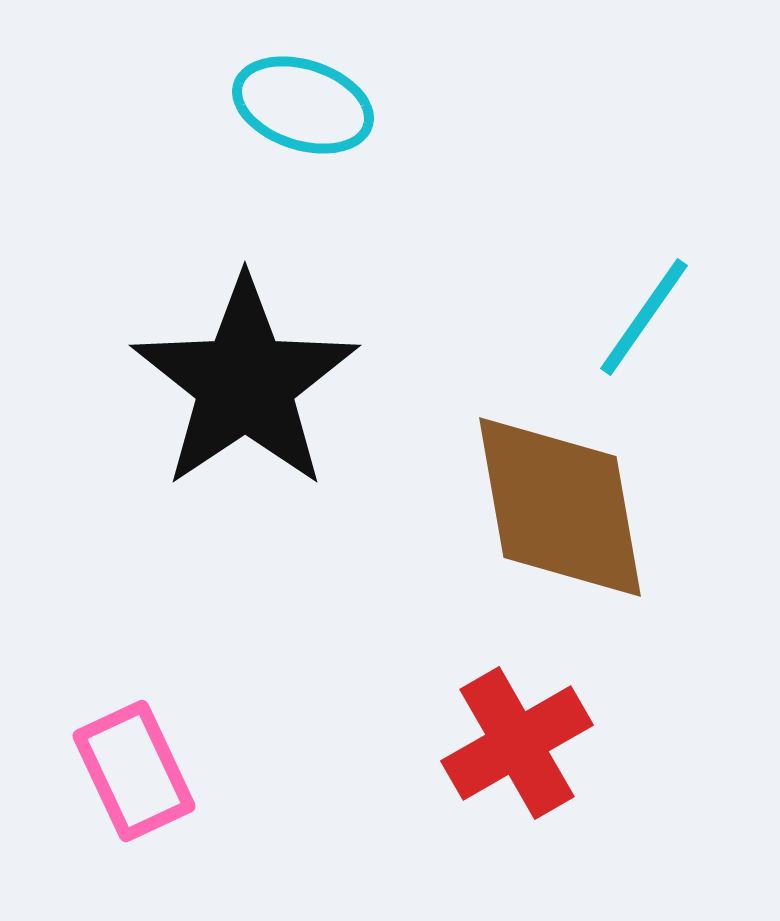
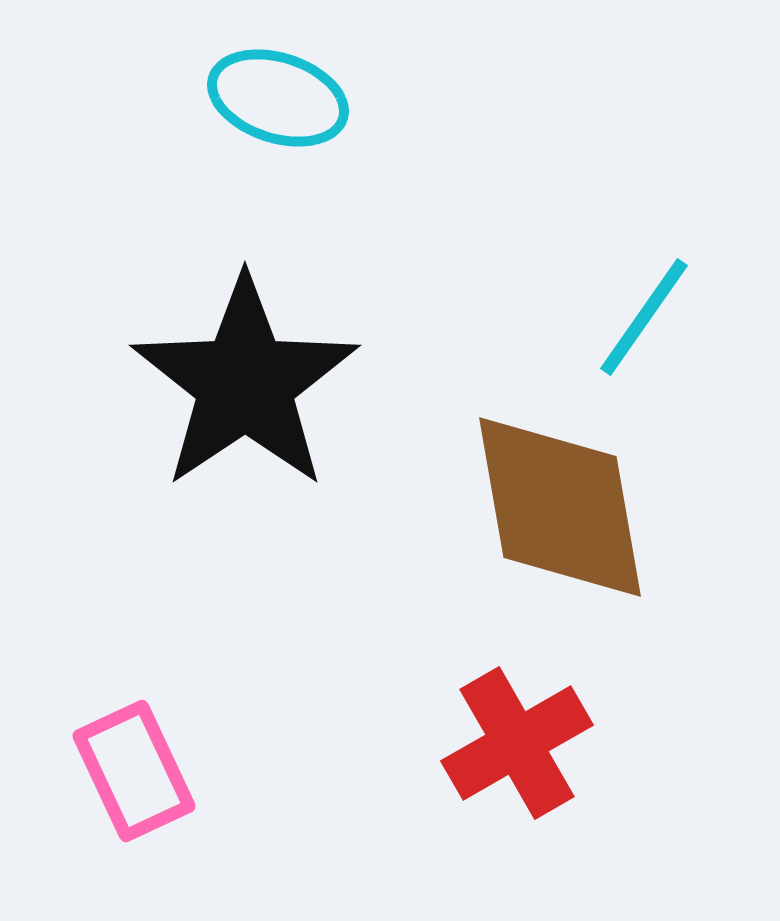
cyan ellipse: moved 25 px left, 7 px up
